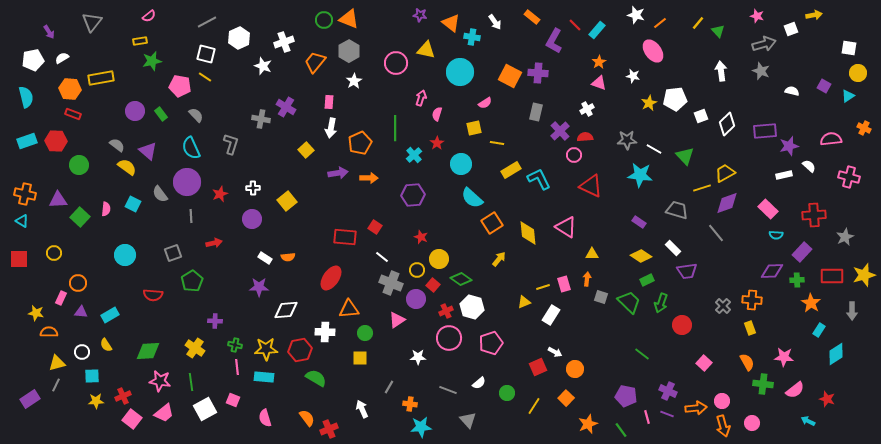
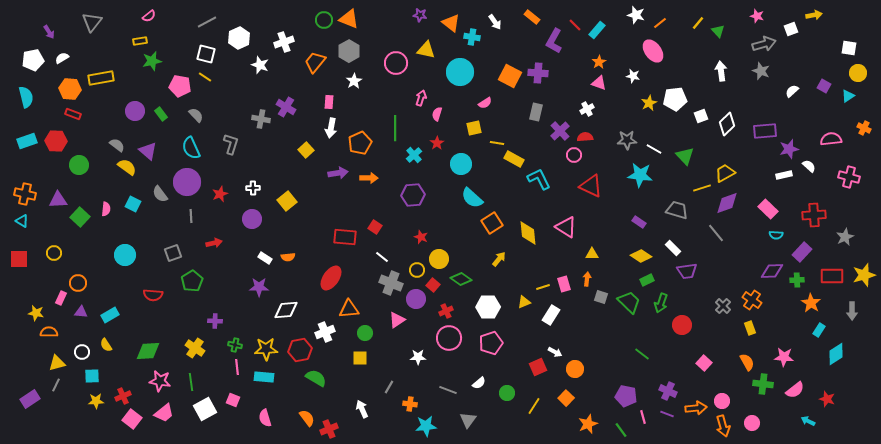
white star at (263, 66): moved 3 px left, 1 px up
white semicircle at (792, 91): rotated 56 degrees counterclockwise
purple star at (789, 146): moved 3 px down
yellow rectangle at (511, 170): moved 3 px right, 11 px up; rotated 60 degrees clockwise
orange cross at (752, 300): rotated 30 degrees clockwise
white hexagon at (472, 307): moved 16 px right; rotated 15 degrees counterclockwise
white cross at (325, 332): rotated 24 degrees counterclockwise
pink line at (647, 417): moved 4 px left
gray triangle at (468, 420): rotated 18 degrees clockwise
cyan star at (421, 427): moved 5 px right, 1 px up
